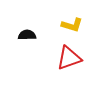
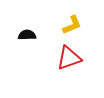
yellow L-shape: rotated 40 degrees counterclockwise
